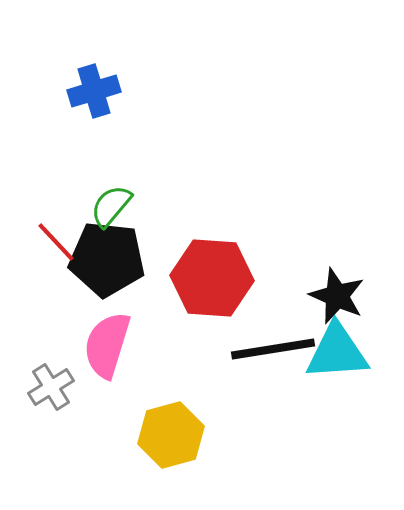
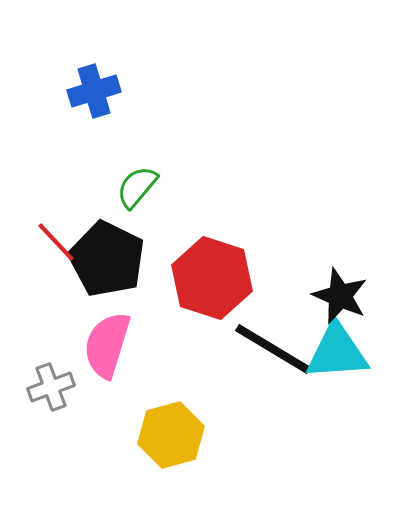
green semicircle: moved 26 px right, 19 px up
black pentagon: rotated 20 degrees clockwise
red hexagon: rotated 14 degrees clockwise
black star: moved 3 px right
black line: rotated 40 degrees clockwise
gray cross: rotated 12 degrees clockwise
